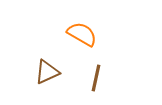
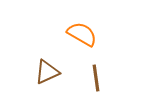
brown line: rotated 20 degrees counterclockwise
